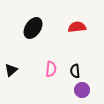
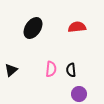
black semicircle: moved 4 px left, 1 px up
purple circle: moved 3 px left, 4 px down
